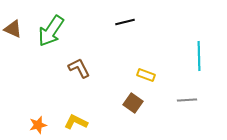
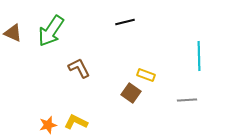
brown triangle: moved 4 px down
brown square: moved 2 px left, 10 px up
orange star: moved 10 px right
